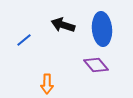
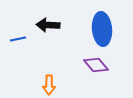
black arrow: moved 15 px left; rotated 15 degrees counterclockwise
blue line: moved 6 px left, 1 px up; rotated 28 degrees clockwise
orange arrow: moved 2 px right, 1 px down
